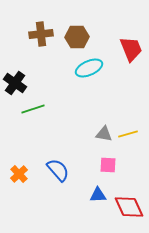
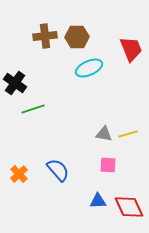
brown cross: moved 4 px right, 2 px down
blue triangle: moved 6 px down
